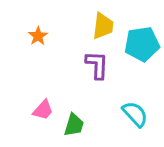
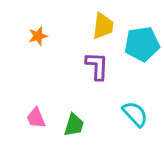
orange star: rotated 18 degrees clockwise
purple L-shape: moved 1 px down
pink trapezoid: moved 7 px left, 8 px down; rotated 115 degrees clockwise
